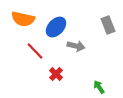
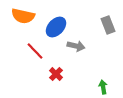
orange semicircle: moved 3 px up
green arrow: moved 4 px right; rotated 24 degrees clockwise
